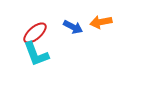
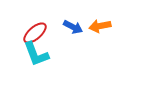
orange arrow: moved 1 px left, 4 px down
